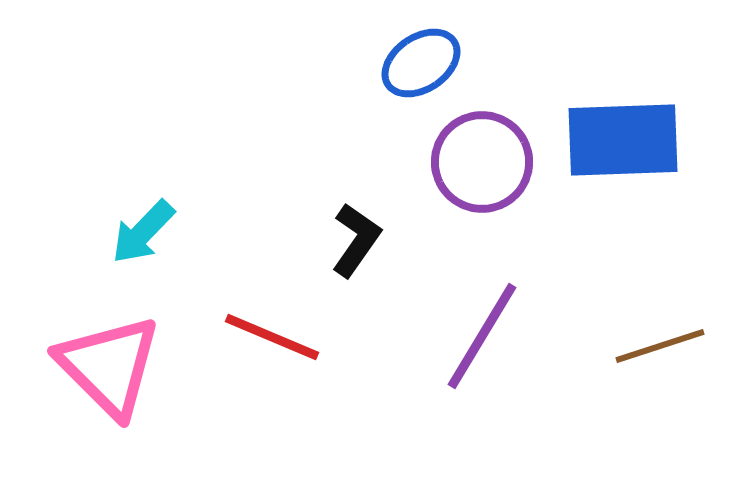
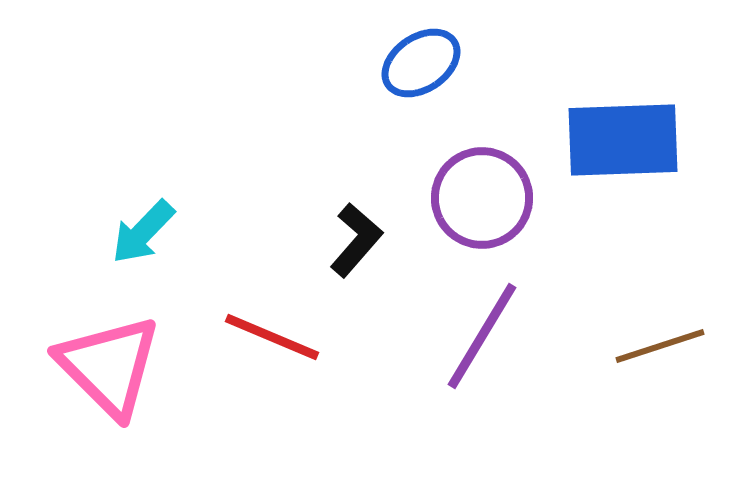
purple circle: moved 36 px down
black L-shape: rotated 6 degrees clockwise
